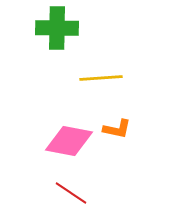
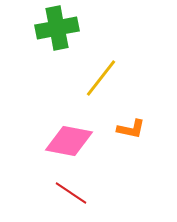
green cross: rotated 12 degrees counterclockwise
yellow line: rotated 48 degrees counterclockwise
orange L-shape: moved 14 px right
